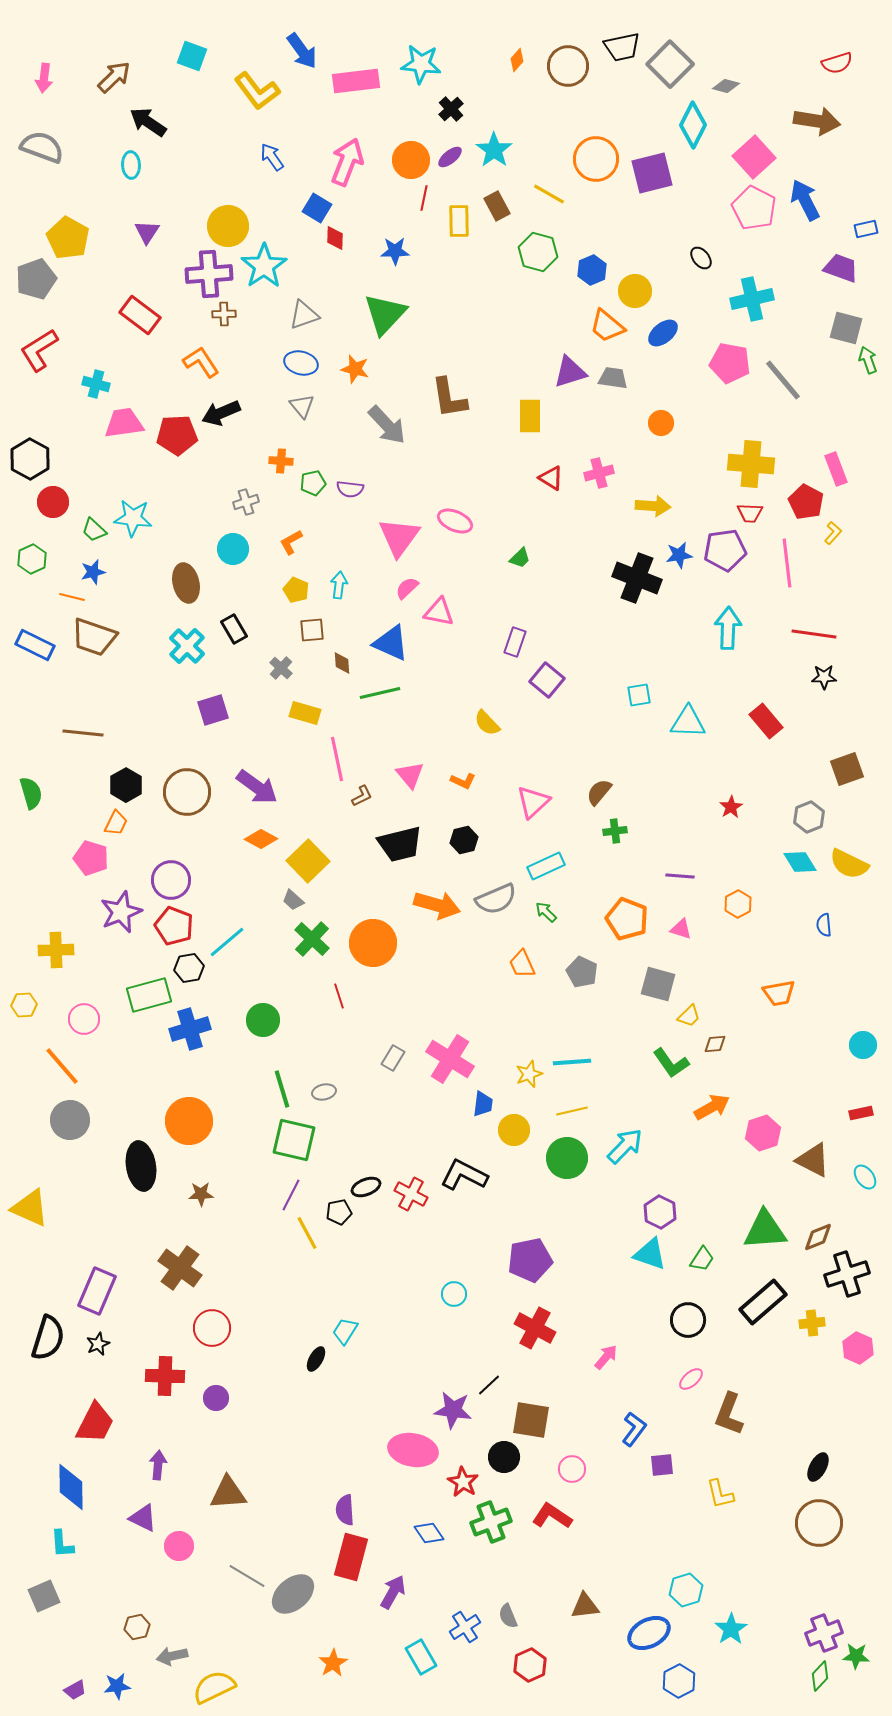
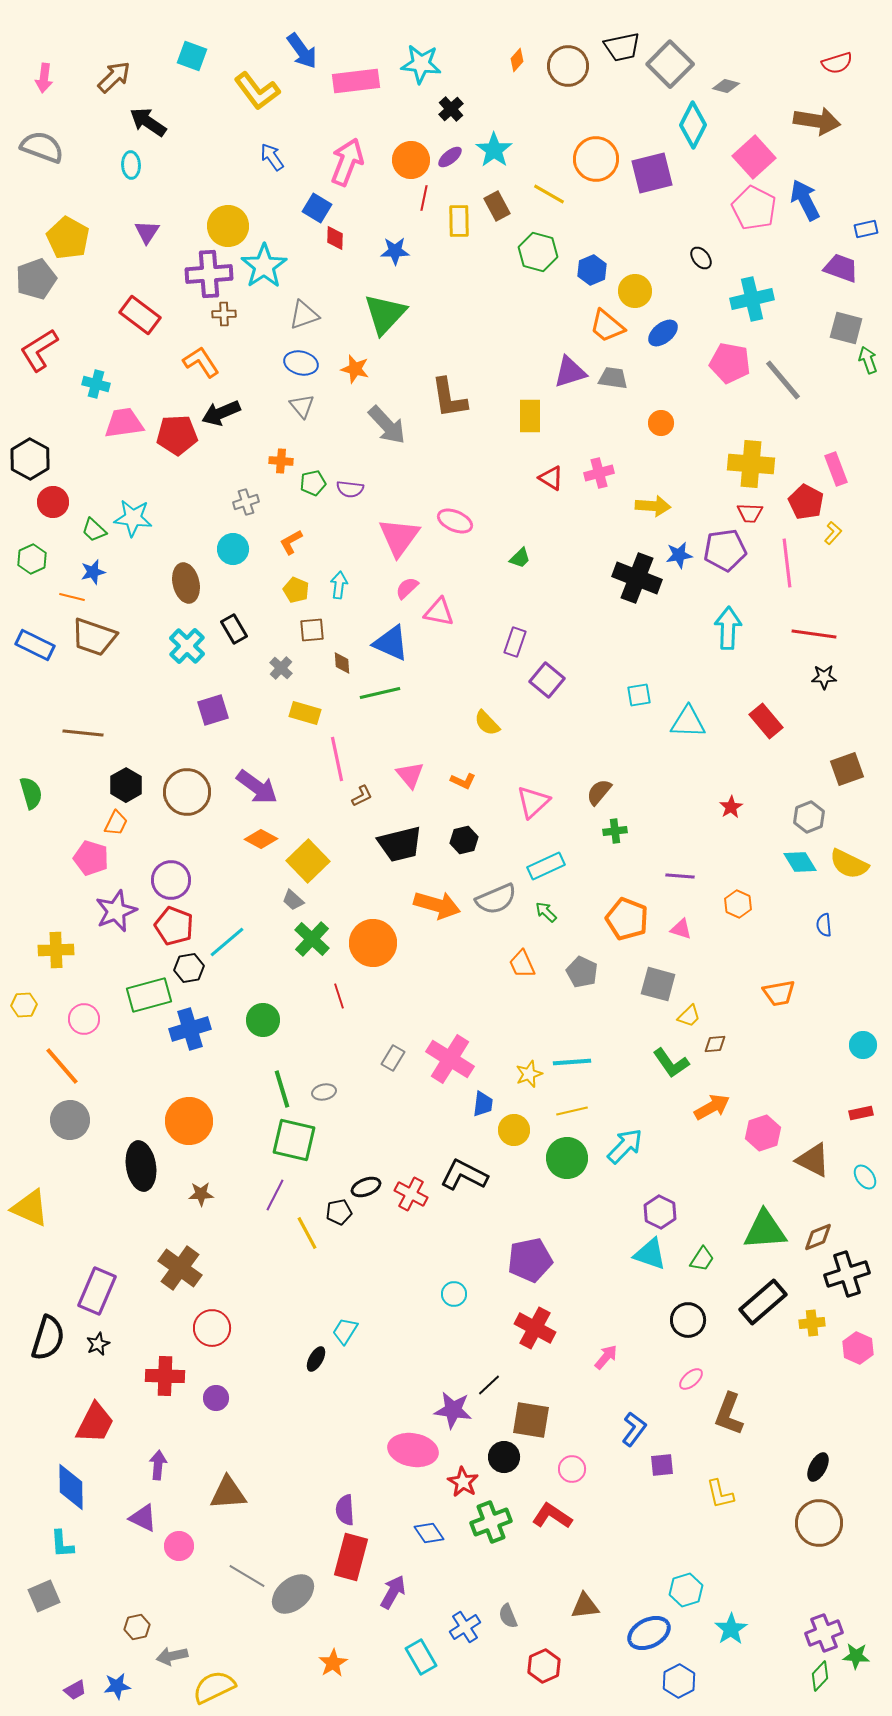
orange hexagon at (738, 904): rotated 8 degrees counterclockwise
purple star at (121, 912): moved 5 px left, 1 px up
purple line at (291, 1195): moved 16 px left
red hexagon at (530, 1665): moved 14 px right, 1 px down
